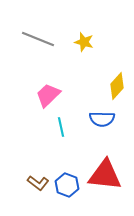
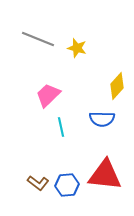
yellow star: moved 7 px left, 6 px down
blue hexagon: rotated 25 degrees counterclockwise
